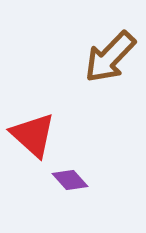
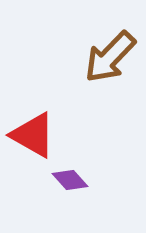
red triangle: rotated 12 degrees counterclockwise
